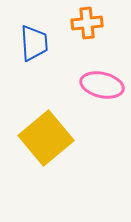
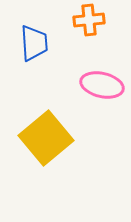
orange cross: moved 2 px right, 3 px up
